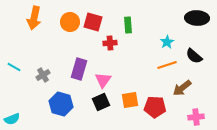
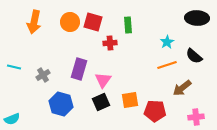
orange arrow: moved 4 px down
cyan line: rotated 16 degrees counterclockwise
red pentagon: moved 4 px down
